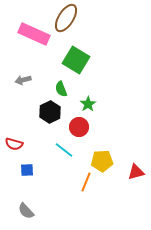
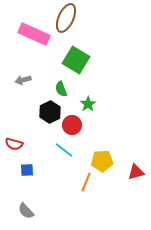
brown ellipse: rotated 8 degrees counterclockwise
red circle: moved 7 px left, 2 px up
